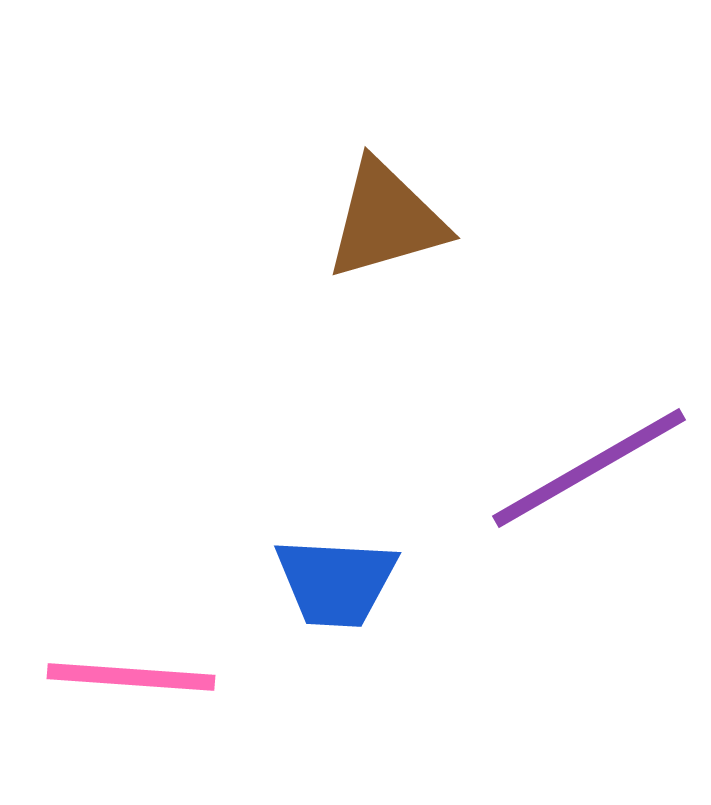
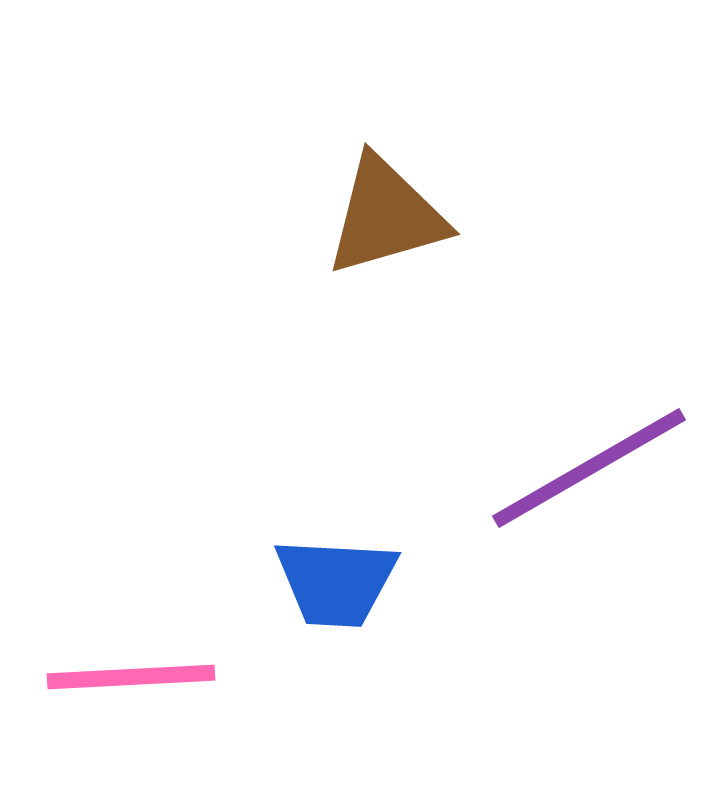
brown triangle: moved 4 px up
pink line: rotated 7 degrees counterclockwise
